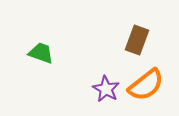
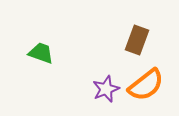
purple star: rotated 20 degrees clockwise
